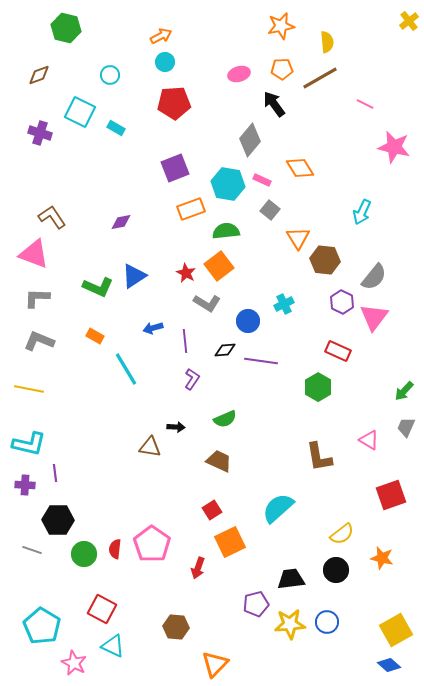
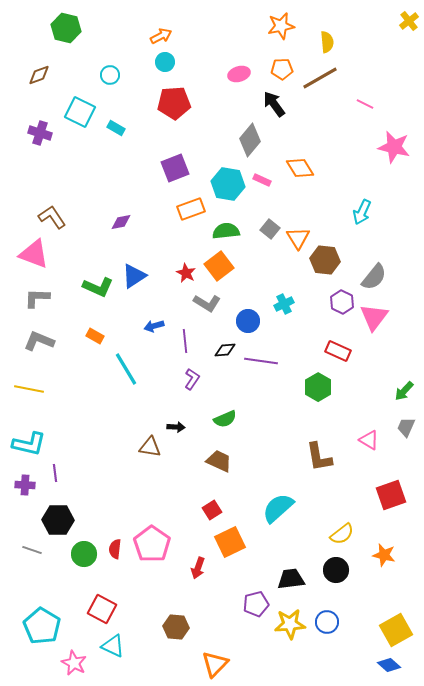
gray square at (270, 210): moved 19 px down
blue arrow at (153, 328): moved 1 px right, 2 px up
orange star at (382, 558): moved 2 px right, 3 px up
